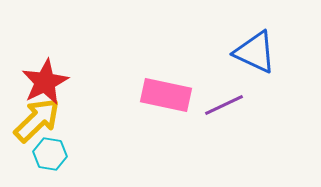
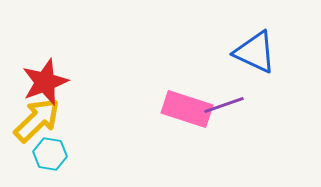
red star: rotated 6 degrees clockwise
pink rectangle: moved 21 px right, 14 px down; rotated 6 degrees clockwise
purple line: rotated 6 degrees clockwise
